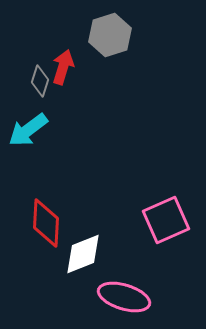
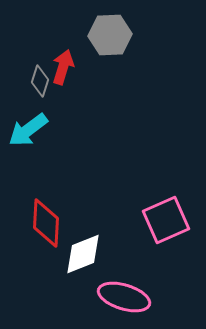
gray hexagon: rotated 15 degrees clockwise
